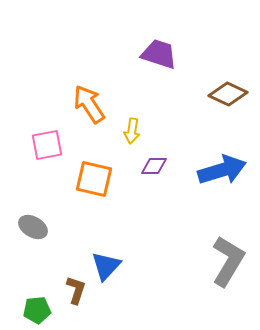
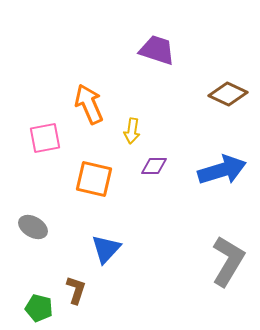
purple trapezoid: moved 2 px left, 4 px up
orange arrow: rotated 9 degrees clockwise
pink square: moved 2 px left, 7 px up
blue triangle: moved 17 px up
green pentagon: moved 2 px right, 2 px up; rotated 20 degrees clockwise
